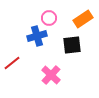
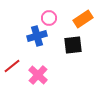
black square: moved 1 px right
red line: moved 3 px down
pink cross: moved 13 px left
